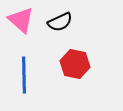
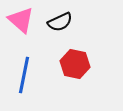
blue line: rotated 12 degrees clockwise
